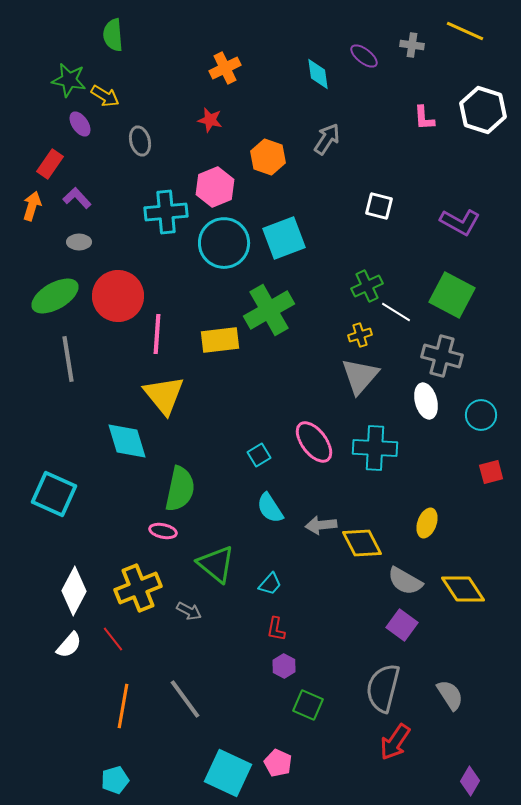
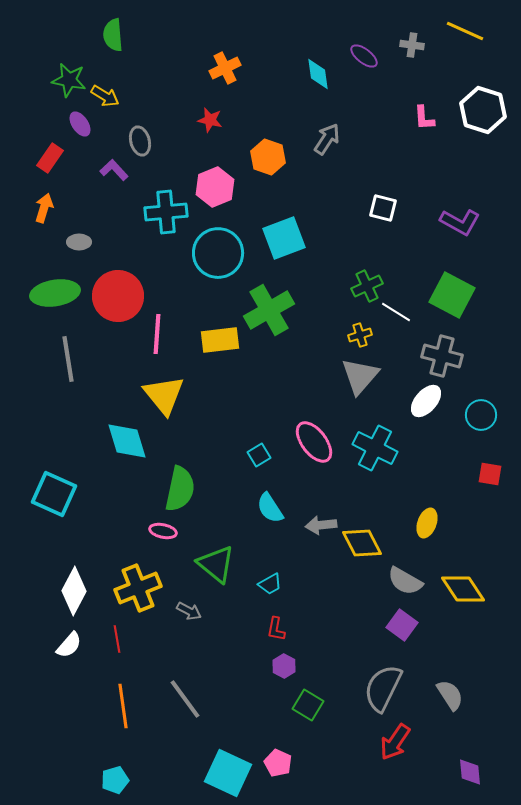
red rectangle at (50, 164): moved 6 px up
purple L-shape at (77, 198): moved 37 px right, 28 px up
orange arrow at (32, 206): moved 12 px right, 2 px down
white square at (379, 206): moved 4 px right, 2 px down
cyan circle at (224, 243): moved 6 px left, 10 px down
green ellipse at (55, 296): moved 3 px up; rotated 21 degrees clockwise
white ellipse at (426, 401): rotated 56 degrees clockwise
cyan cross at (375, 448): rotated 24 degrees clockwise
red square at (491, 472): moved 1 px left, 2 px down; rotated 25 degrees clockwise
cyan trapezoid at (270, 584): rotated 20 degrees clockwise
red line at (113, 639): moved 4 px right; rotated 28 degrees clockwise
gray semicircle at (383, 688): rotated 12 degrees clockwise
green square at (308, 705): rotated 8 degrees clockwise
orange line at (123, 706): rotated 18 degrees counterclockwise
purple diamond at (470, 781): moved 9 px up; rotated 36 degrees counterclockwise
